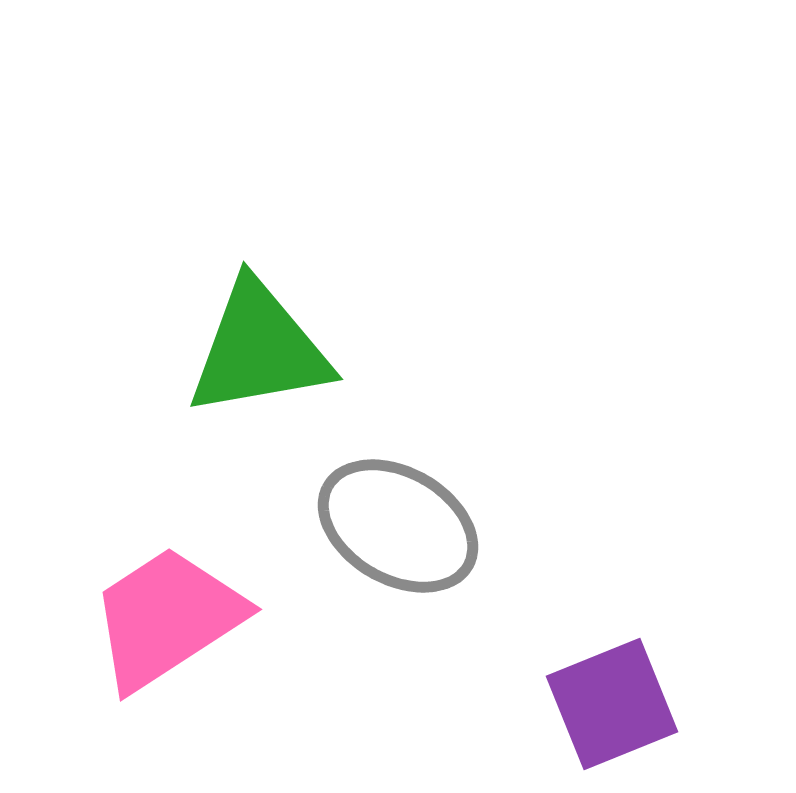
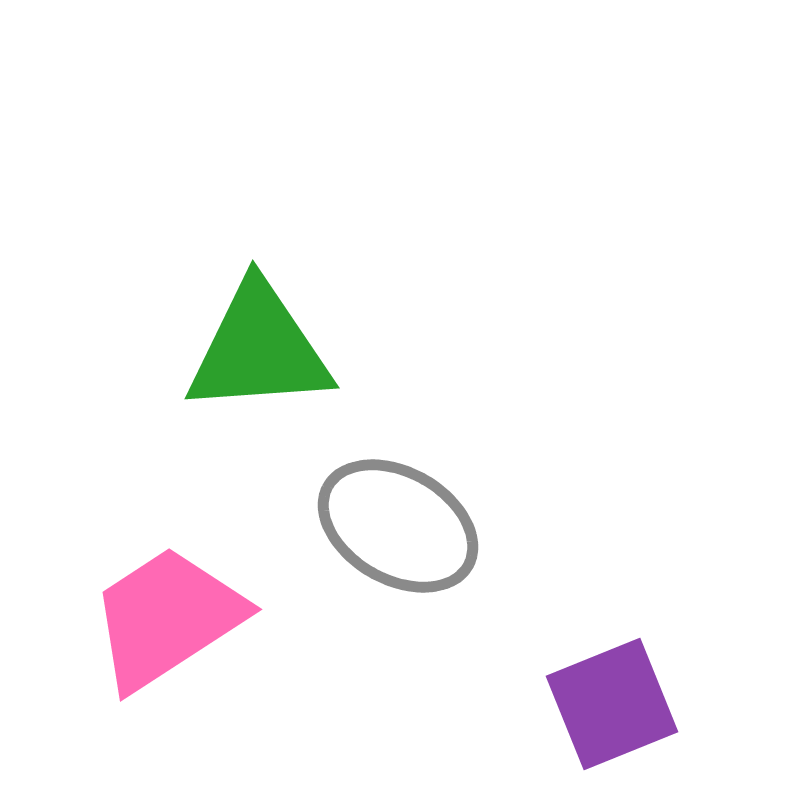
green triangle: rotated 6 degrees clockwise
